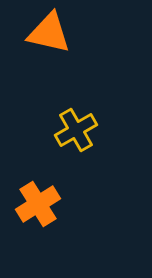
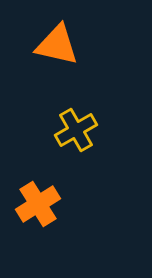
orange triangle: moved 8 px right, 12 px down
